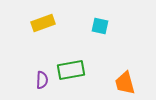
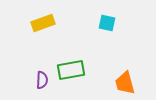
cyan square: moved 7 px right, 3 px up
